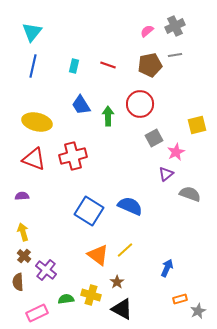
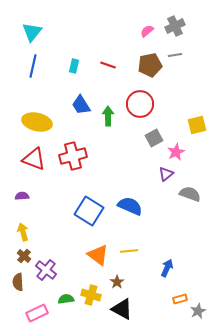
yellow line: moved 4 px right, 1 px down; rotated 36 degrees clockwise
